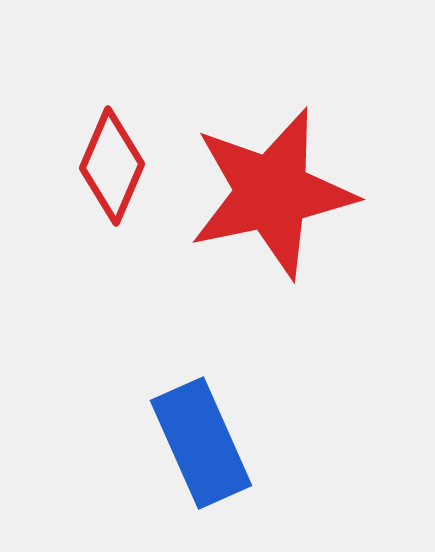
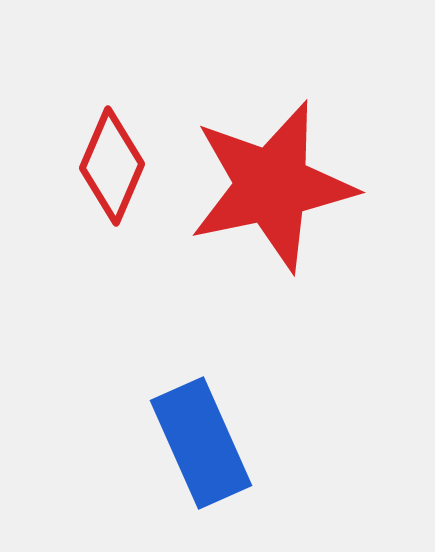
red star: moved 7 px up
